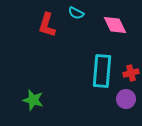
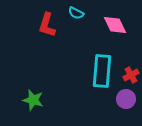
red cross: moved 2 px down; rotated 14 degrees counterclockwise
